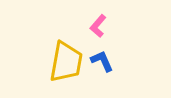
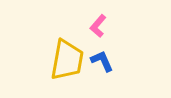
yellow trapezoid: moved 1 px right, 2 px up
